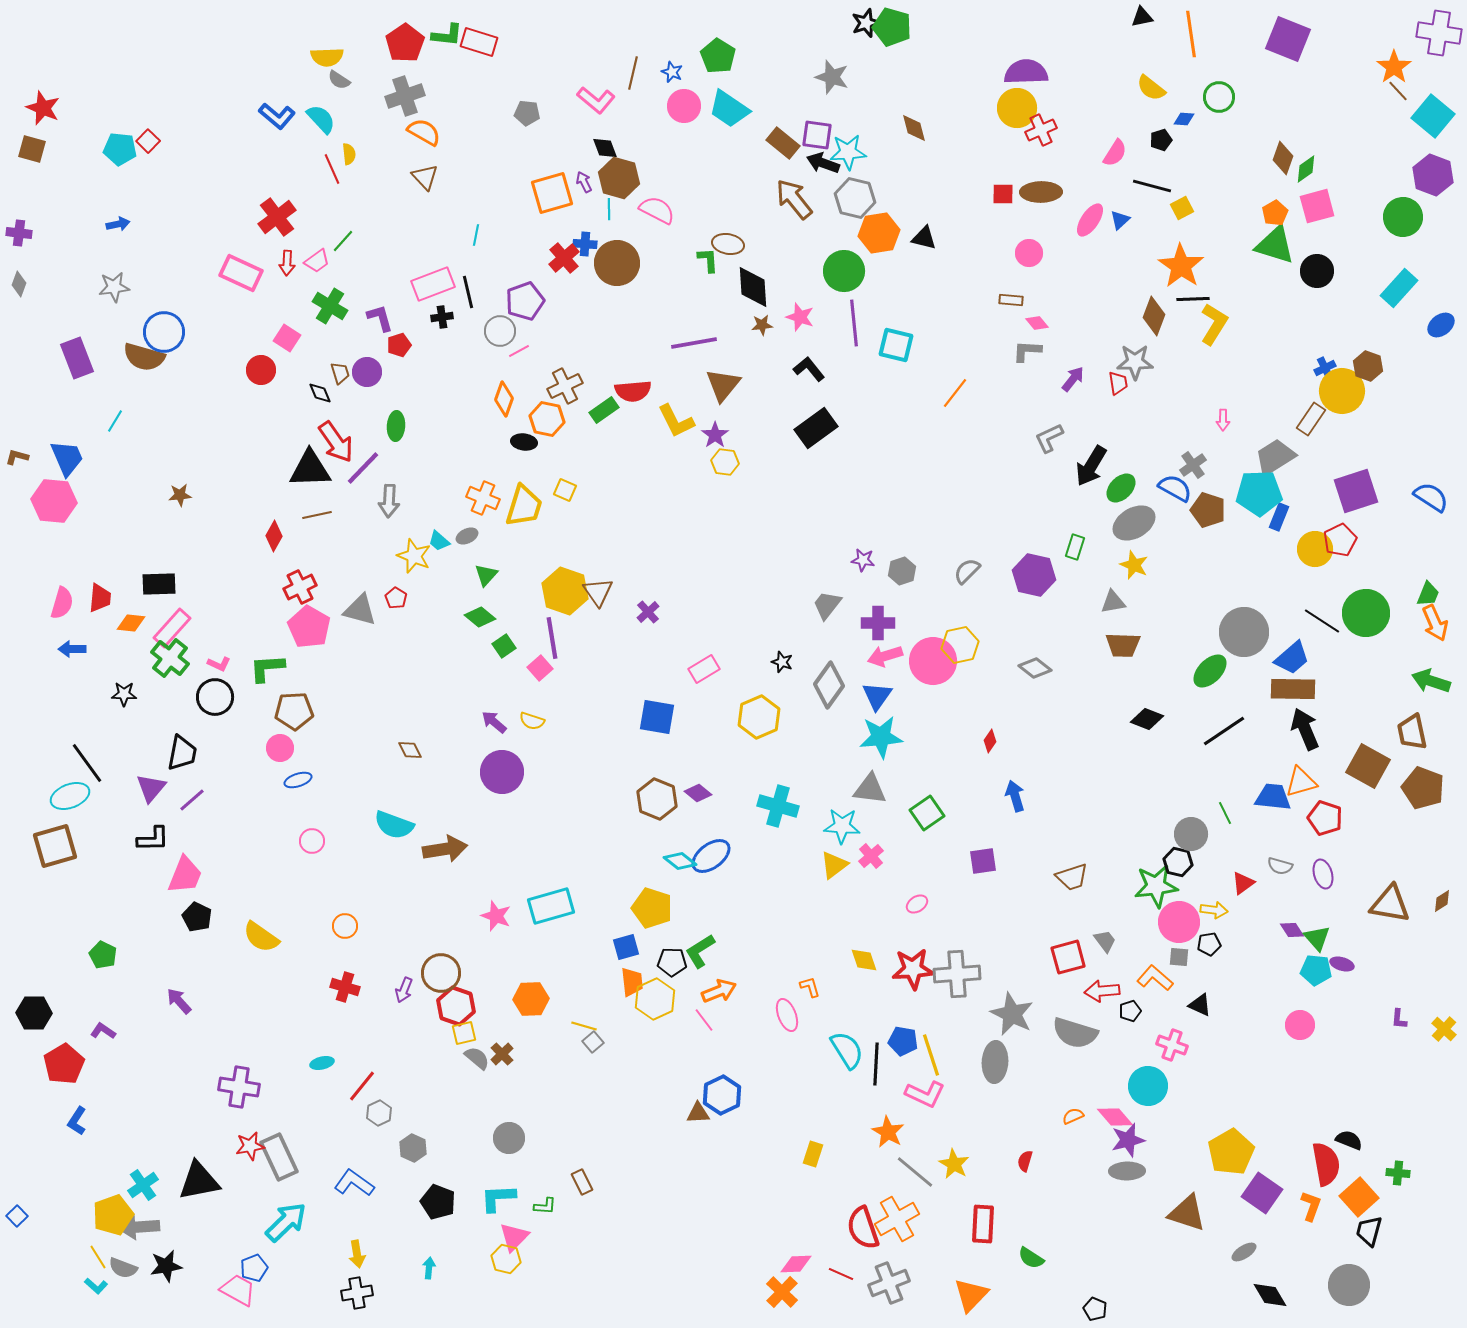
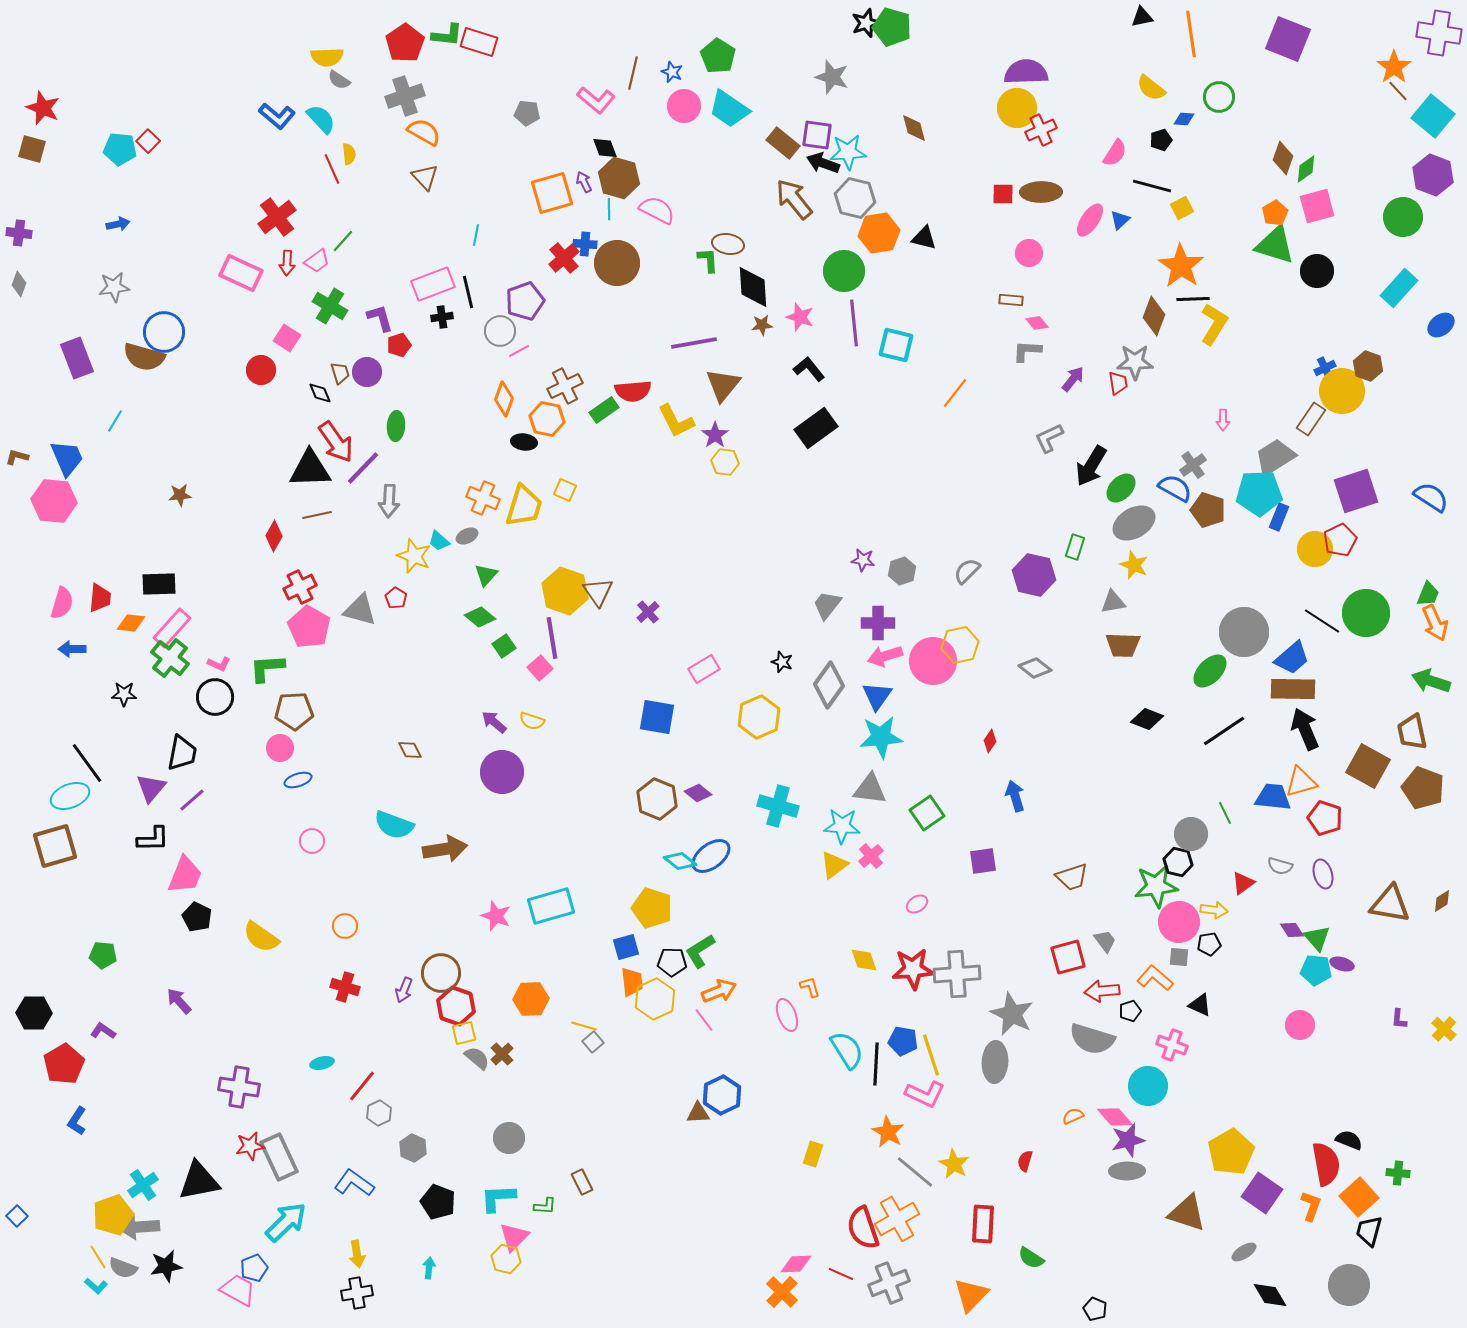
green pentagon at (103, 955): rotated 20 degrees counterclockwise
gray semicircle at (1075, 1033): moved 17 px right, 6 px down
